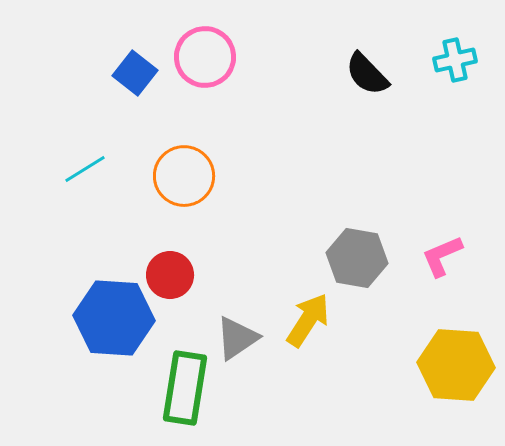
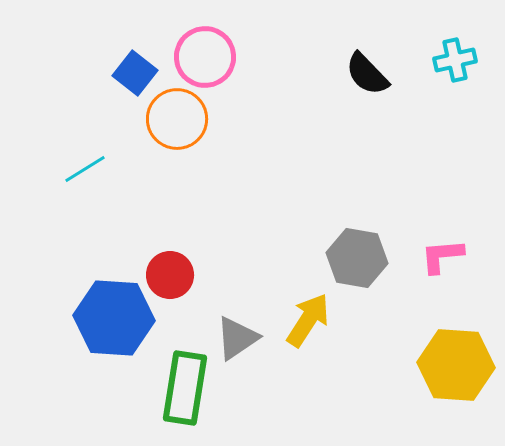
orange circle: moved 7 px left, 57 px up
pink L-shape: rotated 18 degrees clockwise
